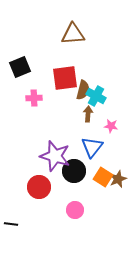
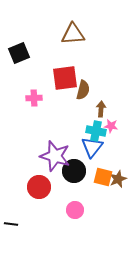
black square: moved 1 px left, 14 px up
cyan cross: moved 35 px down; rotated 18 degrees counterclockwise
brown arrow: moved 13 px right, 5 px up
orange square: rotated 18 degrees counterclockwise
